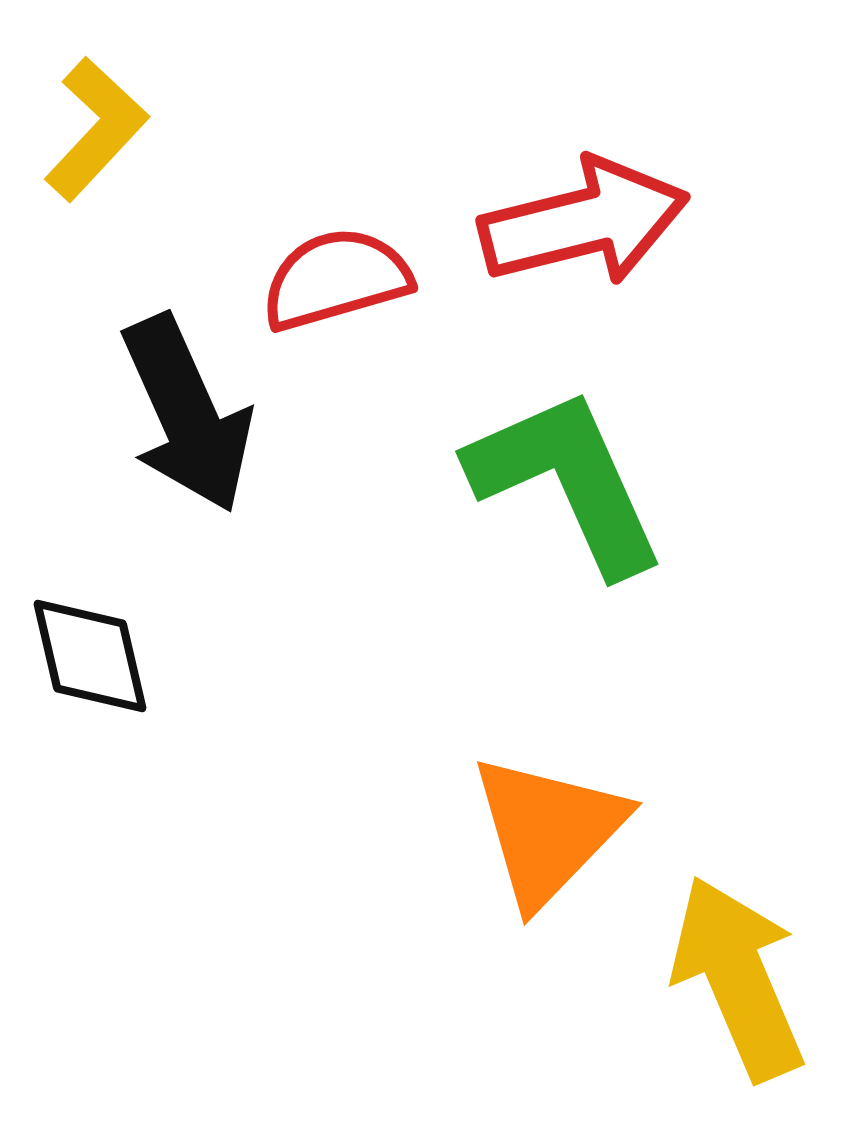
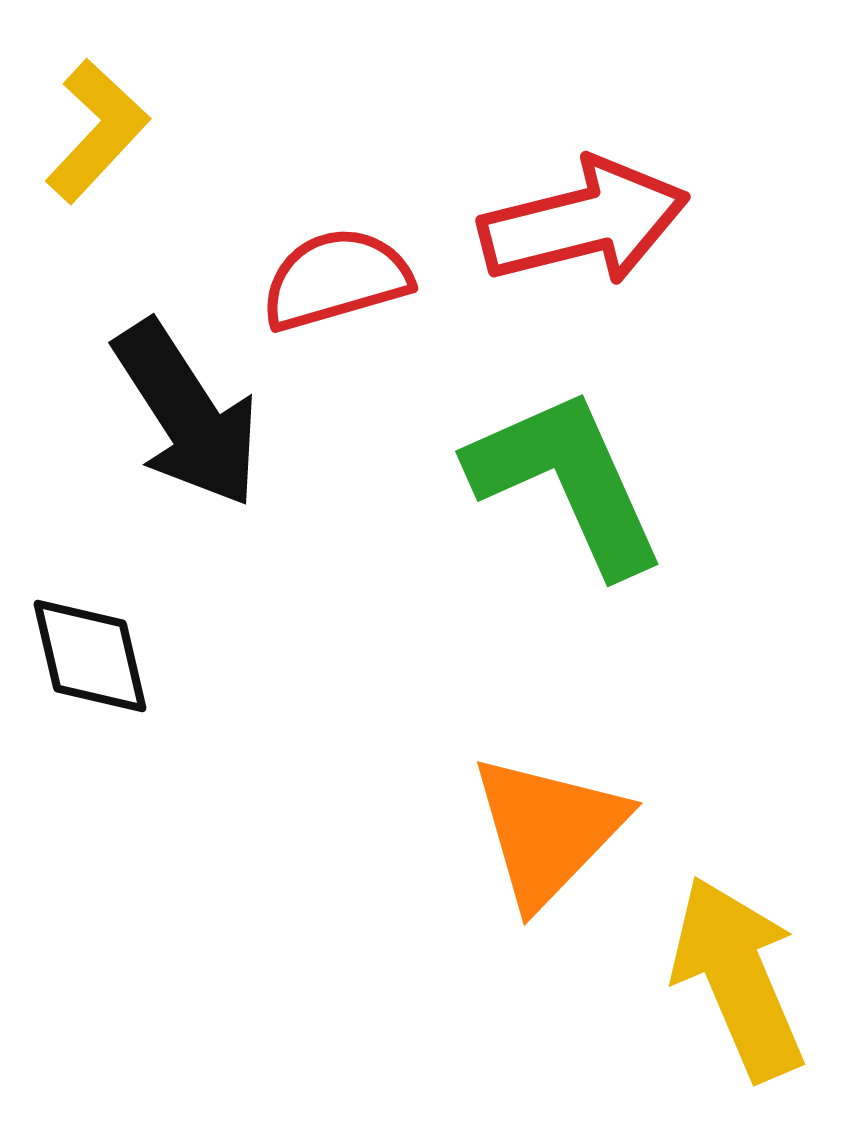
yellow L-shape: moved 1 px right, 2 px down
black arrow: rotated 9 degrees counterclockwise
